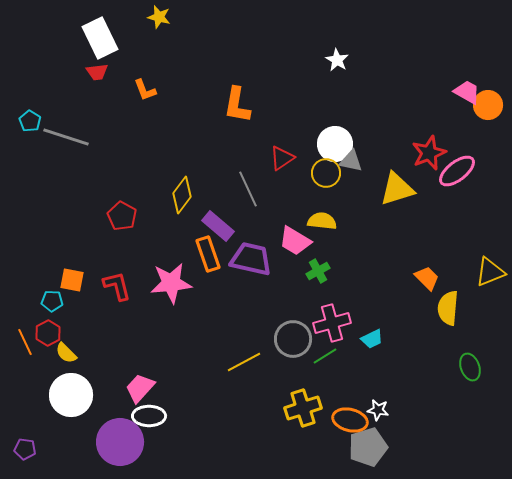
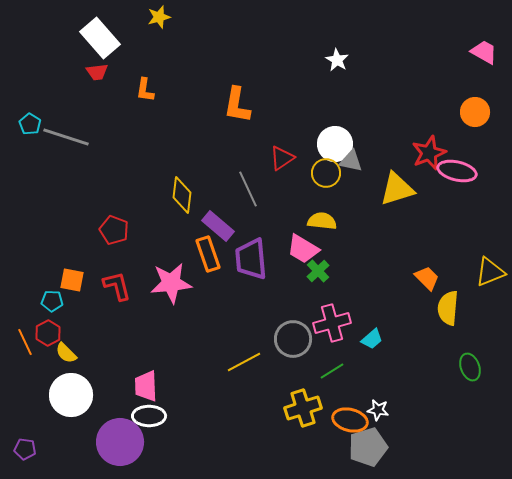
yellow star at (159, 17): rotated 30 degrees counterclockwise
white rectangle at (100, 38): rotated 15 degrees counterclockwise
orange L-shape at (145, 90): rotated 30 degrees clockwise
pink trapezoid at (467, 92): moved 17 px right, 40 px up
orange circle at (488, 105): moved 13 px left, 7 px down
cyan pentagon at (30, 121): moved 3 px down
pink ellipse at (457, 171): rotated 51 degrees clockwise
yellow diamond at (182, 195): rotated 30 degrees counterclockwise
red pentagon at (122, 216): moved 8 px left, 14 px down; rotated 8 degrees counterclockwise
pink trapezoid at (295, 241): moved 8 px right, 8 px down
purple trapezoid at (251, 259): rotated 108 degrees counterclockwise
green cross at (318, 271): rotated 15 degrees counterclockwise
cyan trapezoid at (372, 339): rotated 15 degrees counterclockwise
green line at (325, 356): moved 7 px right, 15 px down
pink trapezoid at (140, 388): moved 6 px right, 2 px up; rotated 44 degrees counterclockwise
